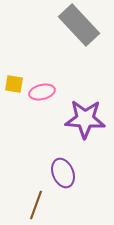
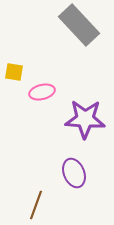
yellow square: moved 12 px up
purple ellipse: moved 11 px right
